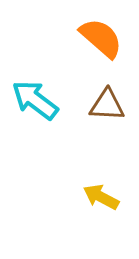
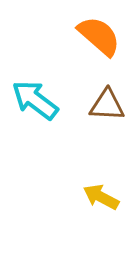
orange semicircle: moved 2 px left, 2 px up
